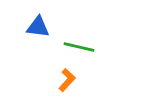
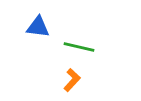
orange L-shape: moved 5 px right
